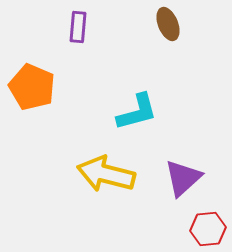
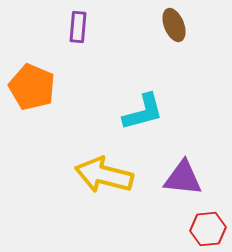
brown ellipse: moved 6 px right, 1 px down
cyan L-shape: moved 6 px right
yellow arrow: moved 2 px left, 1 px down
purple triangle: rotated 48 degrees clockwise
